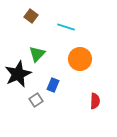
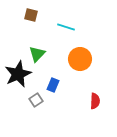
brown square: moved 1 px up; rotated 24 degrees counterclockwise
